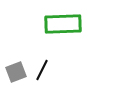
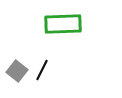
gray square: moved 1 px right, 1 px up; rotated 30 degrees counterclockwise
